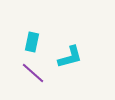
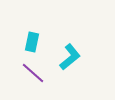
cyan L-shape: rotated 24 degrees counterclockwise
